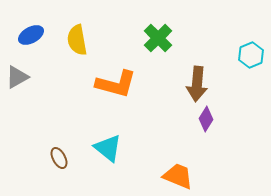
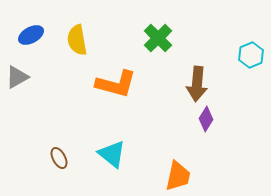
cyan triangle: moved 4 px right, 6 px down
orange trapezoid: rotated 80 degrees clockwise
